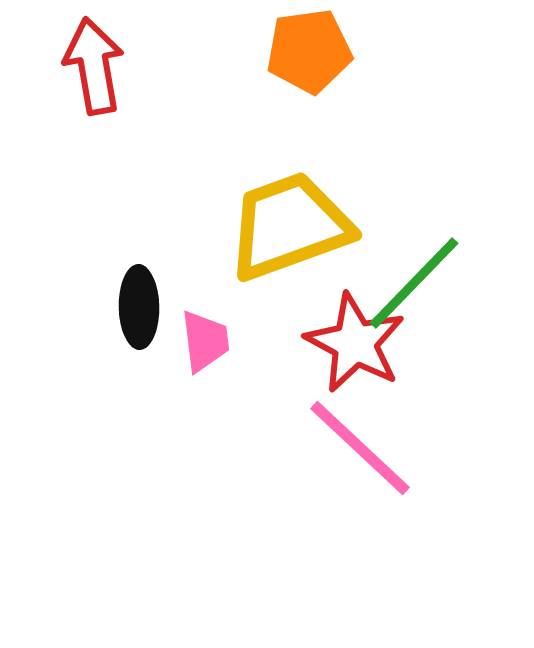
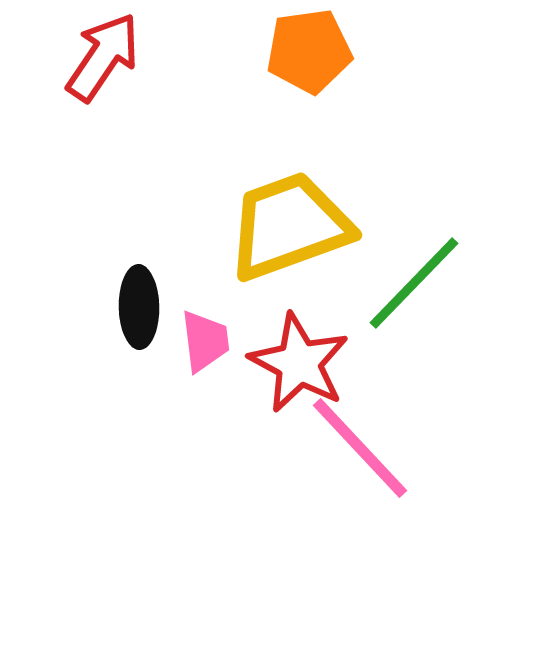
red arrow: moved 9 px right, 9 px up; rotated 44 degrees clockwise
red star: moved 56 px left, 20 px down
pink line: rotated 4 degrees clockwise
